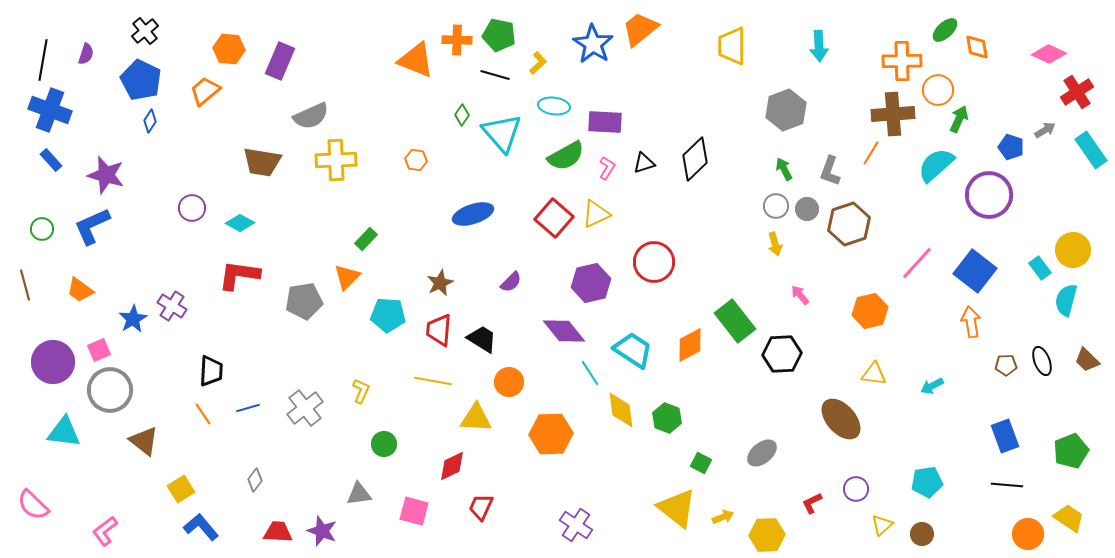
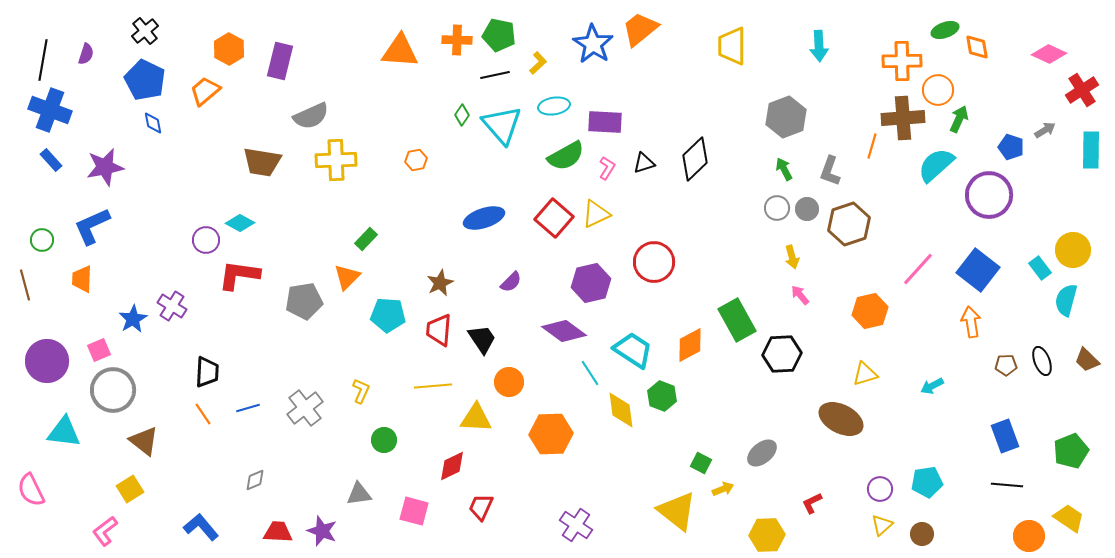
green ellipse at (945, 30): rotated 24 degrees clockwise
orange hexagon at (229, 49): rotated 24 degrees clockwise
orange triangle at (416, 60): moved 16 px left, 9 px up; rotated 18 degrees counterclockwise
purple rectangle at (280, 61): rotated 9 degrees counterclockwise
black line at (495, 75): rotated 28 degrees counterclockwise
blue pentagon at (141, 80): moved 4 px right
red cross at (1077, 92): moved 5 px right, 2 px up
cyan ellipse at (554, 106): rotated 16 degrees counterclockwise
gray hexagon at (786, 110): moved 7 px down
brown cross at (893, 114): moved 10 px right, 4 px down
blue diamond at (150, 121): moved 3 px right, 2 px down; rotated 45 degrees counterclockwise
cyan triangle at (502, 133): moved 8 px up
cyan rectangle at (1091, 150): rotated 36 degrees clockwise
orange line at (871, 153): moved 1 px right, 7 px up; rotated 15 degrees counterclockwise
orange hexagon at (416, 160): rotated 20 degrees counterclockwise
purple star at (106, 175): moved 1 px left, 8 px up; rotated 27 degrees counterclockwise
gray circle at (776, 206): moved 1 px right, 2 px down
purple circle at (192, 208): moved 14 px right, 32 px down
blue ellipse at (473, 214): moved 11 px right, 4 px down
green circle at (42, 229): moved 11 px down
yellow arrow at (775, 244): moved 17 px right, 13 px down
pink line at (917, 263): moved 1 px right, 6 px down
blue square at (975, 271): moved 3 px right, 1 px up
orange trapezoid at (80, 290): moved 2 px right, 11 px up; rotated 56 degrees clockwise
green rectangle at (735, 321): moved 2 px right, 1 px up; rotated 9 degrees clockwise
purple diamond at (564, 331): rotated 15 degrees counterclockwise
black trapezoid at (482, 339): rotated 24 degrees clockwise
purple circle at (53, 362): moved 6 px left, 1 px up
black trapezoid at (211, 371): moved 4 px left, 1 px down
yellow triangle at (874, 374): moved 9 px left; rotated 24 degrees counterclockwise
yellow line at (433, 381): moved 5 px down; rotated 15 degrees counterclockwise
gray circle at (110, 390): moved 3 px right
green hexagon at (667, 418): moved 5 px left, 22 px up
brown ellipse at (841, 419): rotated 21 degrees counterclockwise
green circle at (384, 444): moved 4 px up
gray diamond at (255, 480): rotated 30 degrees clockwise
yellow square at (181, 489): moved 51 px left
purple circle at (856, 489): moved 24 px right
pink semicircle at (33, 505): moved 2 px left, 15 px up; rotated 20 degrees clockwise
yellow triangle at (677, 508): moved 3 px down
yellow arrow at (723, 517): moved 28 px up
orange circle at (1028, 534): moved 1 px right, 2 px down
